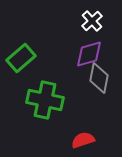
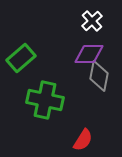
purple diamond: rotated 16 degrees clockwise
gray diamond: moved 2 px up
red semicircle: rotated 140 degrees clockwise
